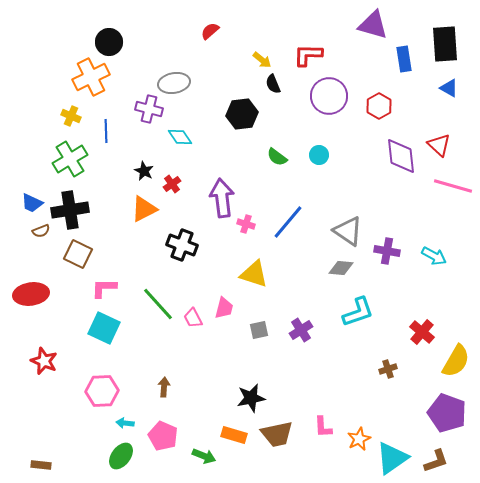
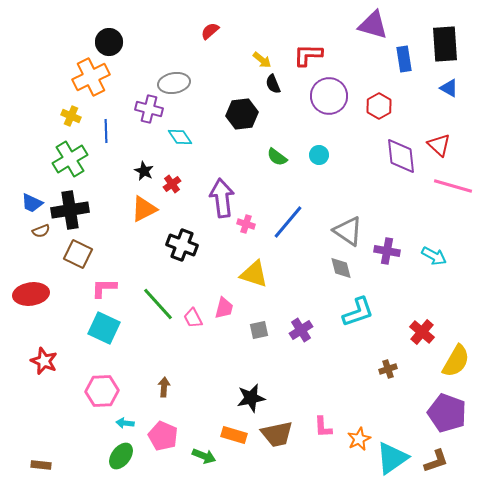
gray diamond at (341, 268): rotated 70 degrees clockwise
